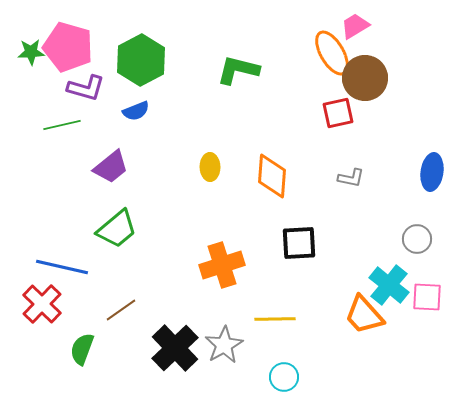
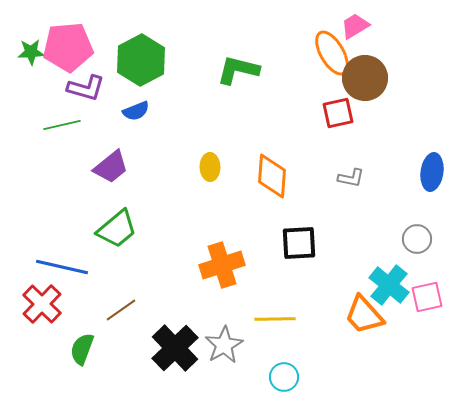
pink pentagon: rotated 21 degrees counterclockwise
pink square: rotated 16 degrees counterclockwise
